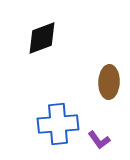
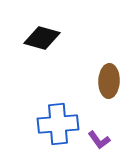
black diamond: rotated 36 degrees clockwise
brown ellipse: moved 1 px up
